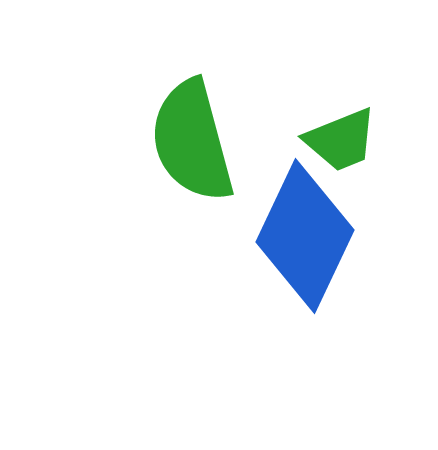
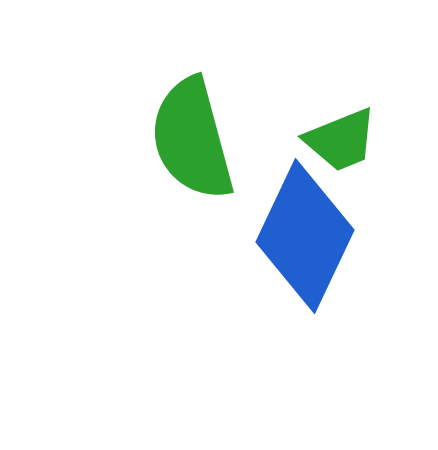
green semicircle: moved 2 px up
